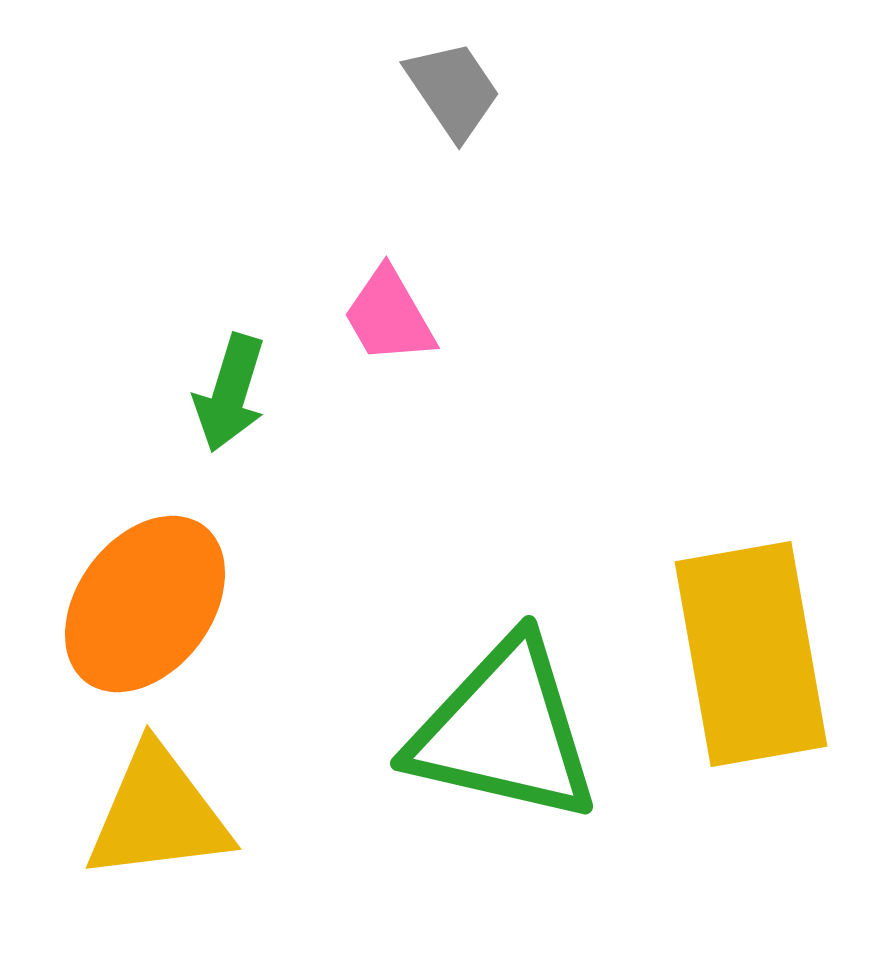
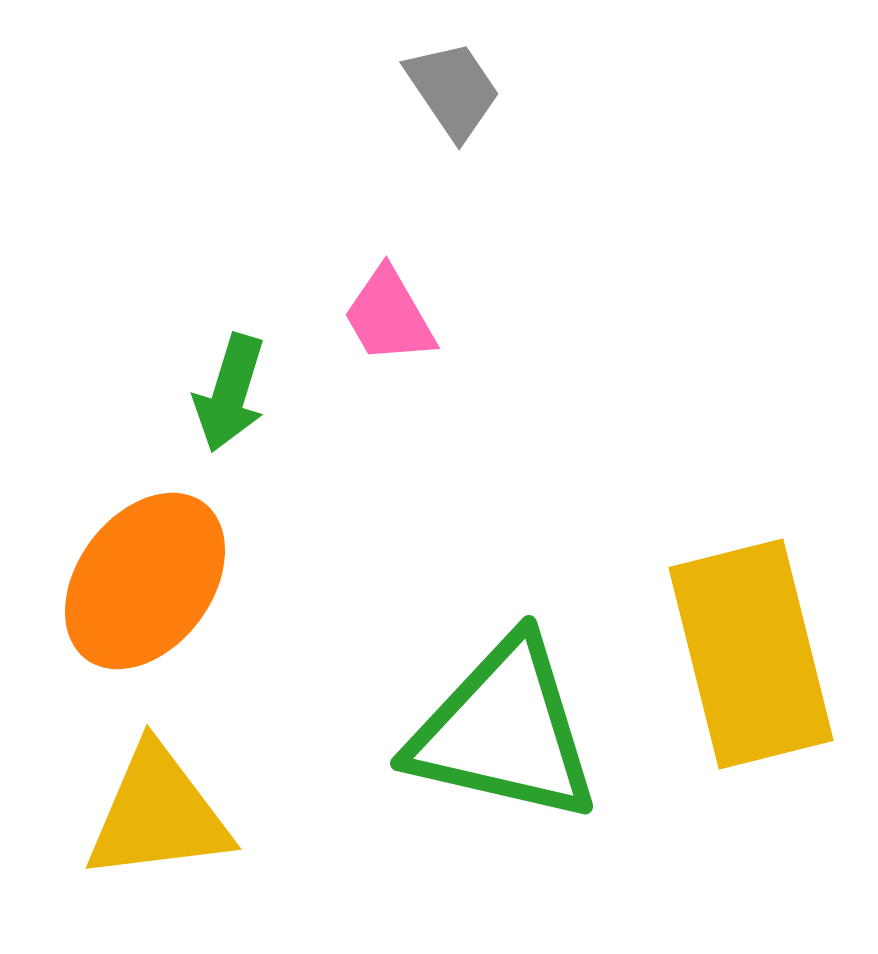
orange ellipse: moved 23 px up
yellow rectangle: rotated 4 degrees counterclockwise
